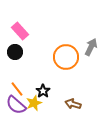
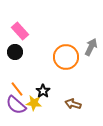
yellow star: rotated 28 degrees clockwise
